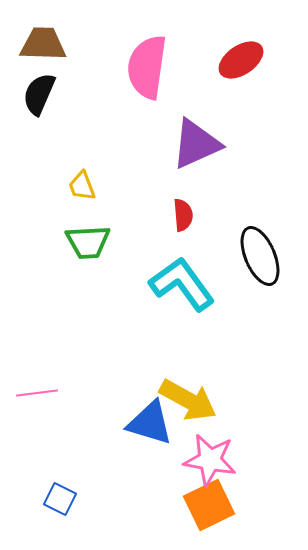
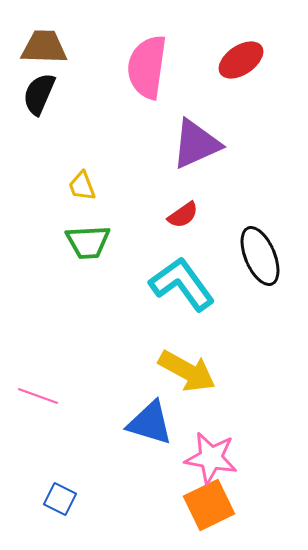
brown trapezoid: moved 1 px right, 3 px down
red semicircle: rotated 60 degrees clockwise
pink line: moved 1 px right, 3 px down; rotated 27 degrees clockwise
yellow arrow: moved 1 px left, 29 px up
pink star: moved 1 px right, 2 px up
